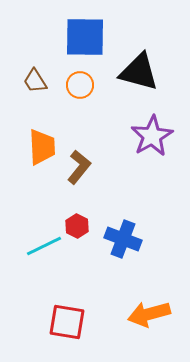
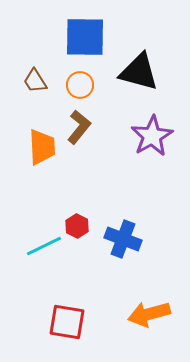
brown L-shape: moved 40 px up
